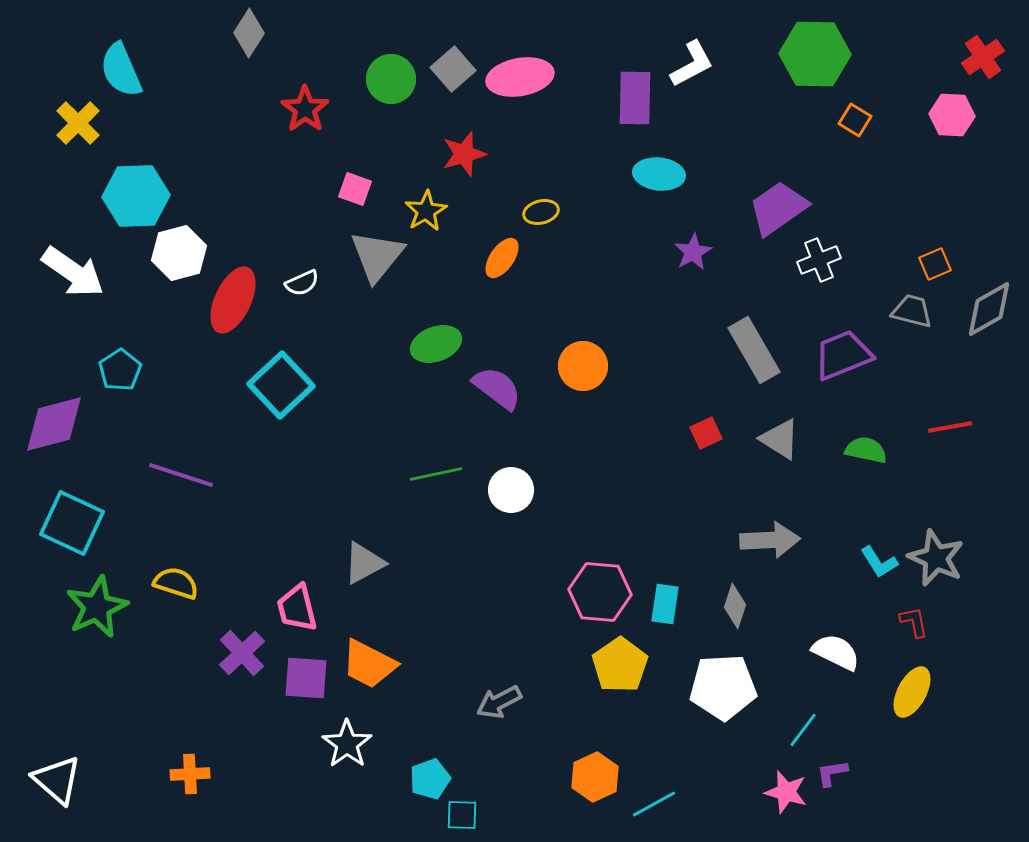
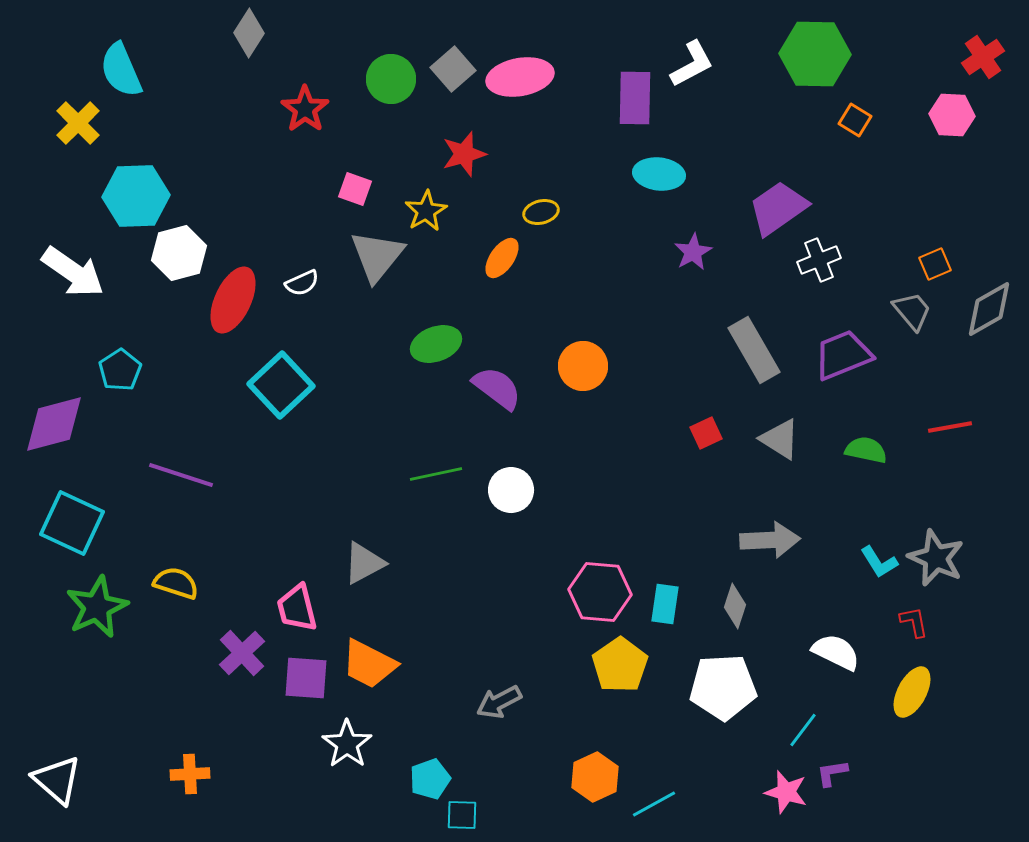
gray trapezoid at (912, 311): rotated 36 degrees clockwise
